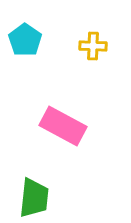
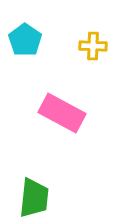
pink rectangle: moved 1 px left, 13 px up
